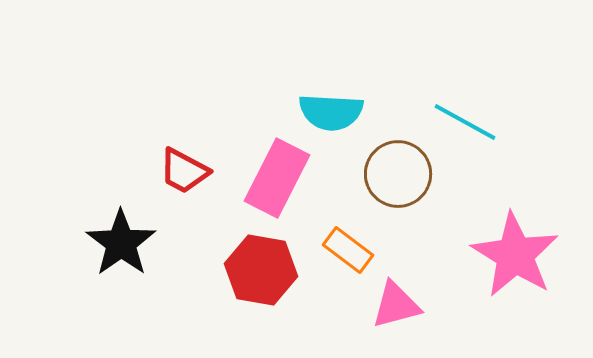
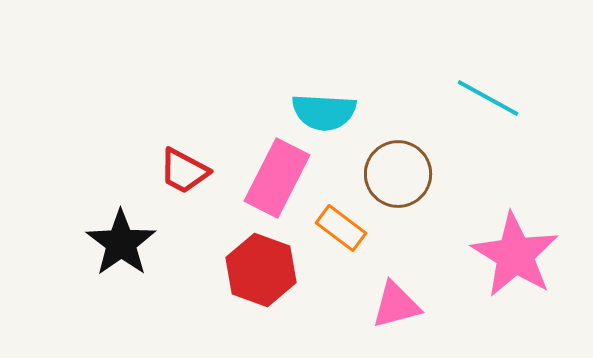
cyan semicircle: moved 7 px left
cyan line: moved 23 px right, 24 px up
orange rectangle: moved 7 px left, 22 px up
red hexagon: rotated 10 degrees clockwise
